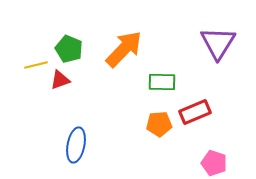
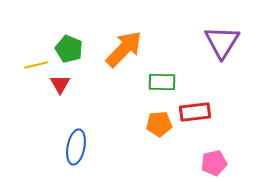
purple triangle: moved 4 px right, 1 px up
red triangle: moved 4 px down; rotated 40 degrees counterclockwise
red rectangle: rotated 16 degrees clockwise
blue ellipse: moved 2 px down
pink pentagon: rotated 30 degrees counterclockwise
